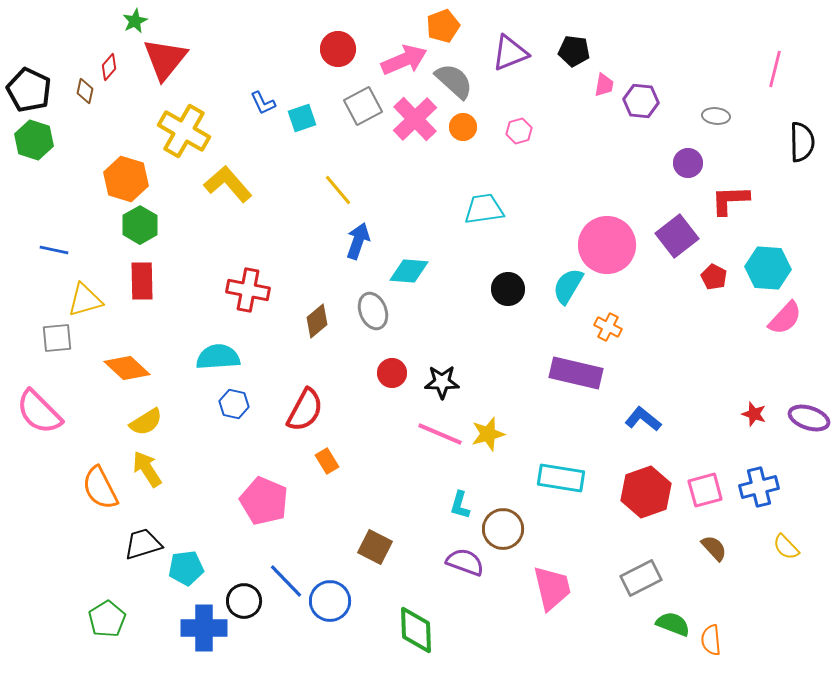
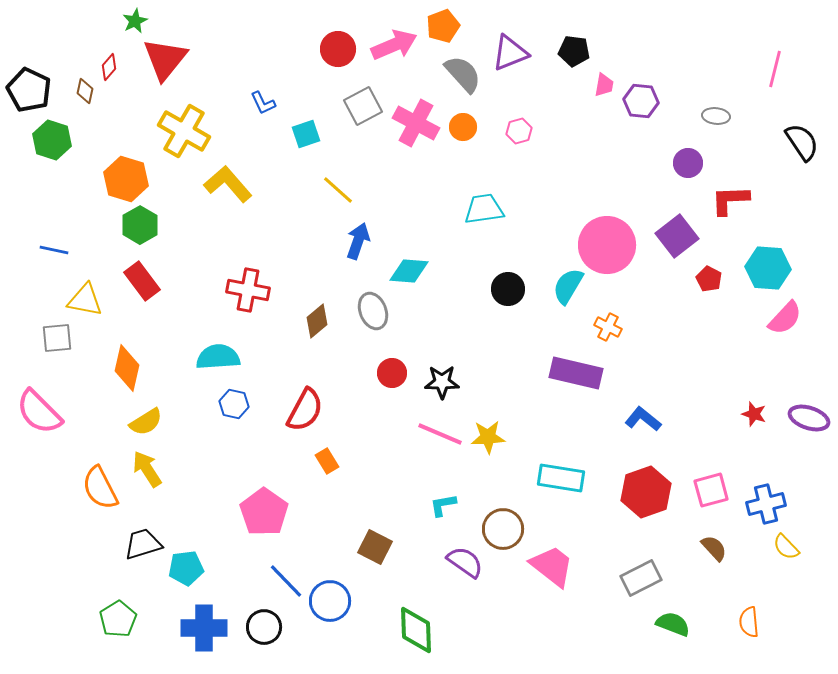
pink arrow at (404, 60): moved 10 px left, 15 px up
gray semicircle at (454, 81): moved 9 px right, 7 px up; rotated 6 degrees clockwise
cyan square at (302, 118): moved 4 px right, 16 px down
pink cross at (415, 119): moved 1 px right, 4 px down; rotated 18 degrees counterclockwise
green hexagon at (34, 140): moved 18 px right
black semicircle at (802, 142): rotated 33 degrees counterclockwise
yellow line at (338, 190): rotated 8 degrees counterclockwise
red pentagon at (714, 277): moved 5 px left, 2 px down
red rectangle at (142, 281): rotated 36 degrees counterclockwise
yellow triangle at (85, 300): rotated 27 degrees clockwise
orange diamond at (127, 368): rotated 60 degrees clockwise
yellow star at (488, 434): moved 3 px down; rotated 12 degrees clockwise
blue cross at (759, 487): moved 7 px right, 17 px down
pink square at (705, 490): moved 6 px right
pink pentagon at (264, 501): moved 11 px down; rotated 12 degrees clockwise
cyan L-shape at (460, 505): moved 17 px left; rotated 64 degrees clockwise
purple semicircle at (465, 562): rotated 15 degrees clockwise
pink trapezoid at (552, 588): moved 22 px up; rotated 39 degrees counterclockwise
black circle at (244, 601): moved 20 px right, 26 px down
green pentagon at (107, 619): moved 11 px right
orange semicircle at (711, 640): moved 38 px right, 18 px up
